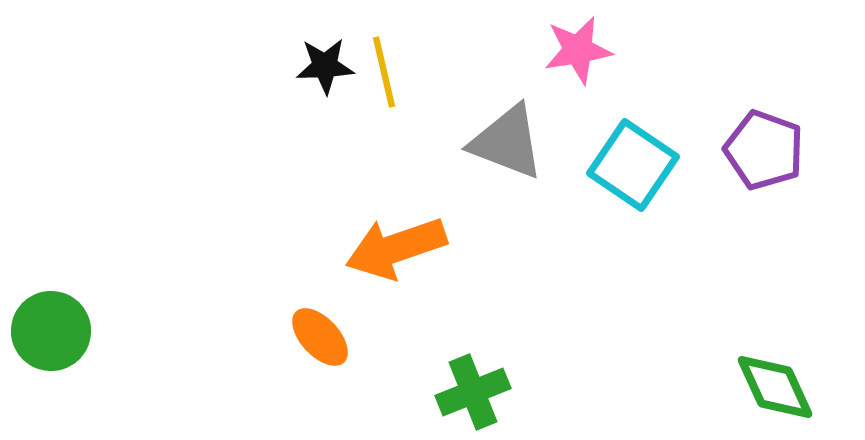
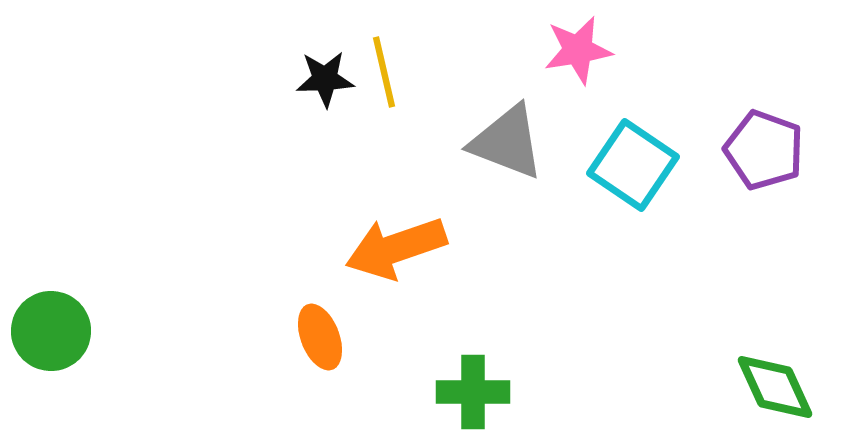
black star: moved 13 px down
orange ellipse: rotated 22 degrees clockwise
green cross: rotated 22 degrees clockwise
